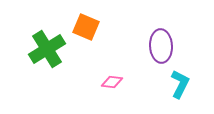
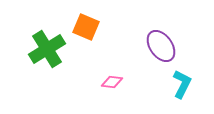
purple ellipse: rotated 32 degrees counterclockwise
cyan L-shape: moved 2 px right
